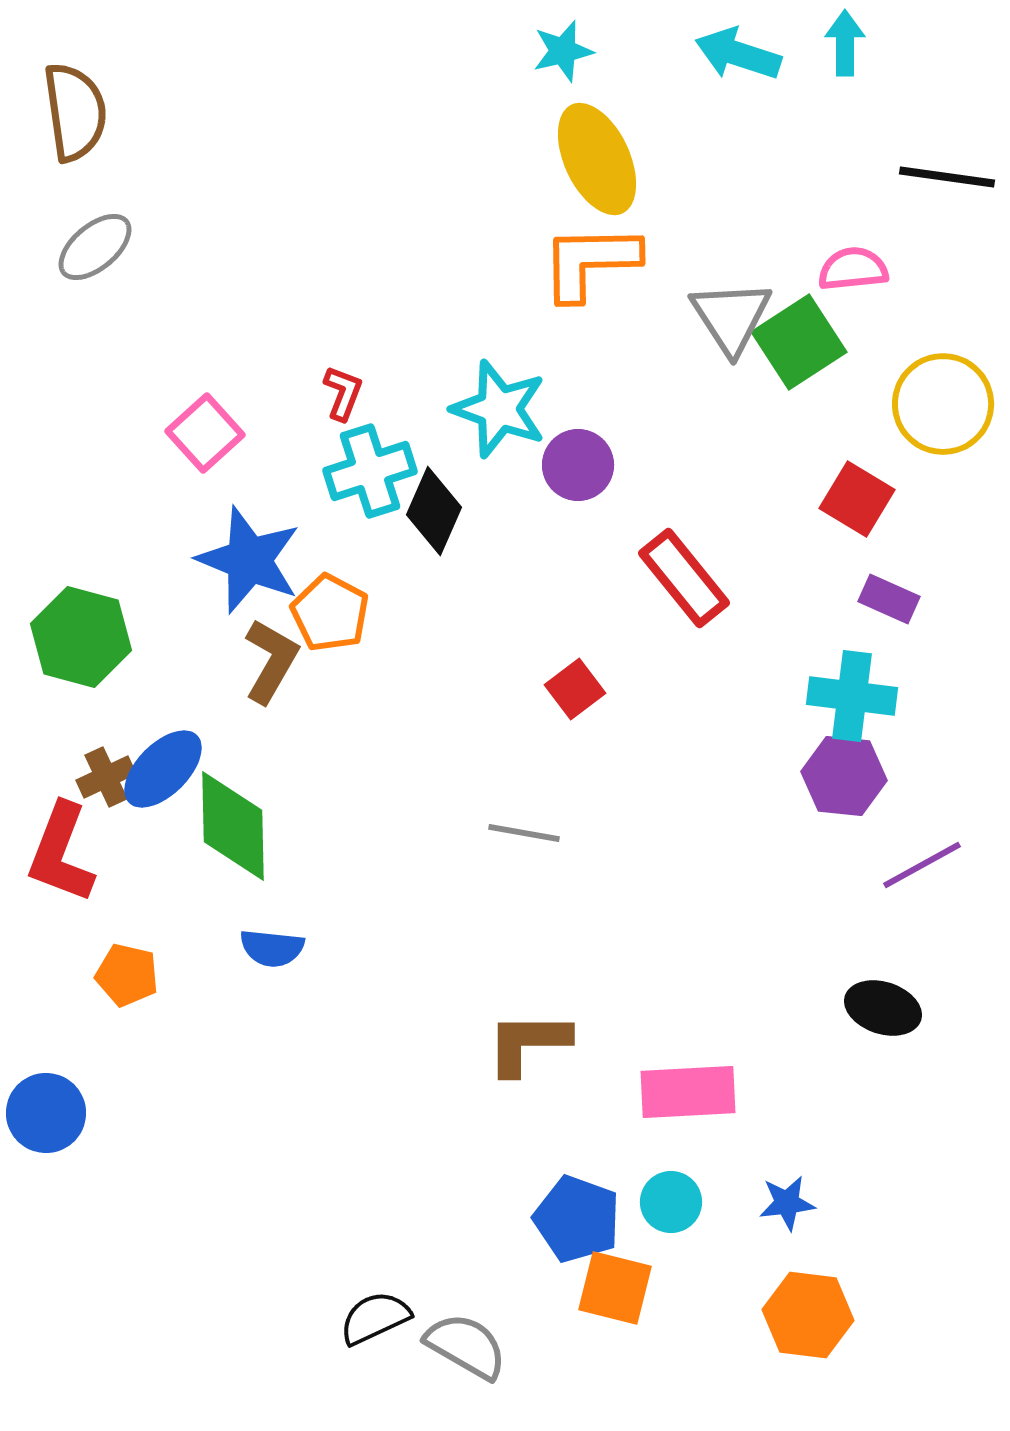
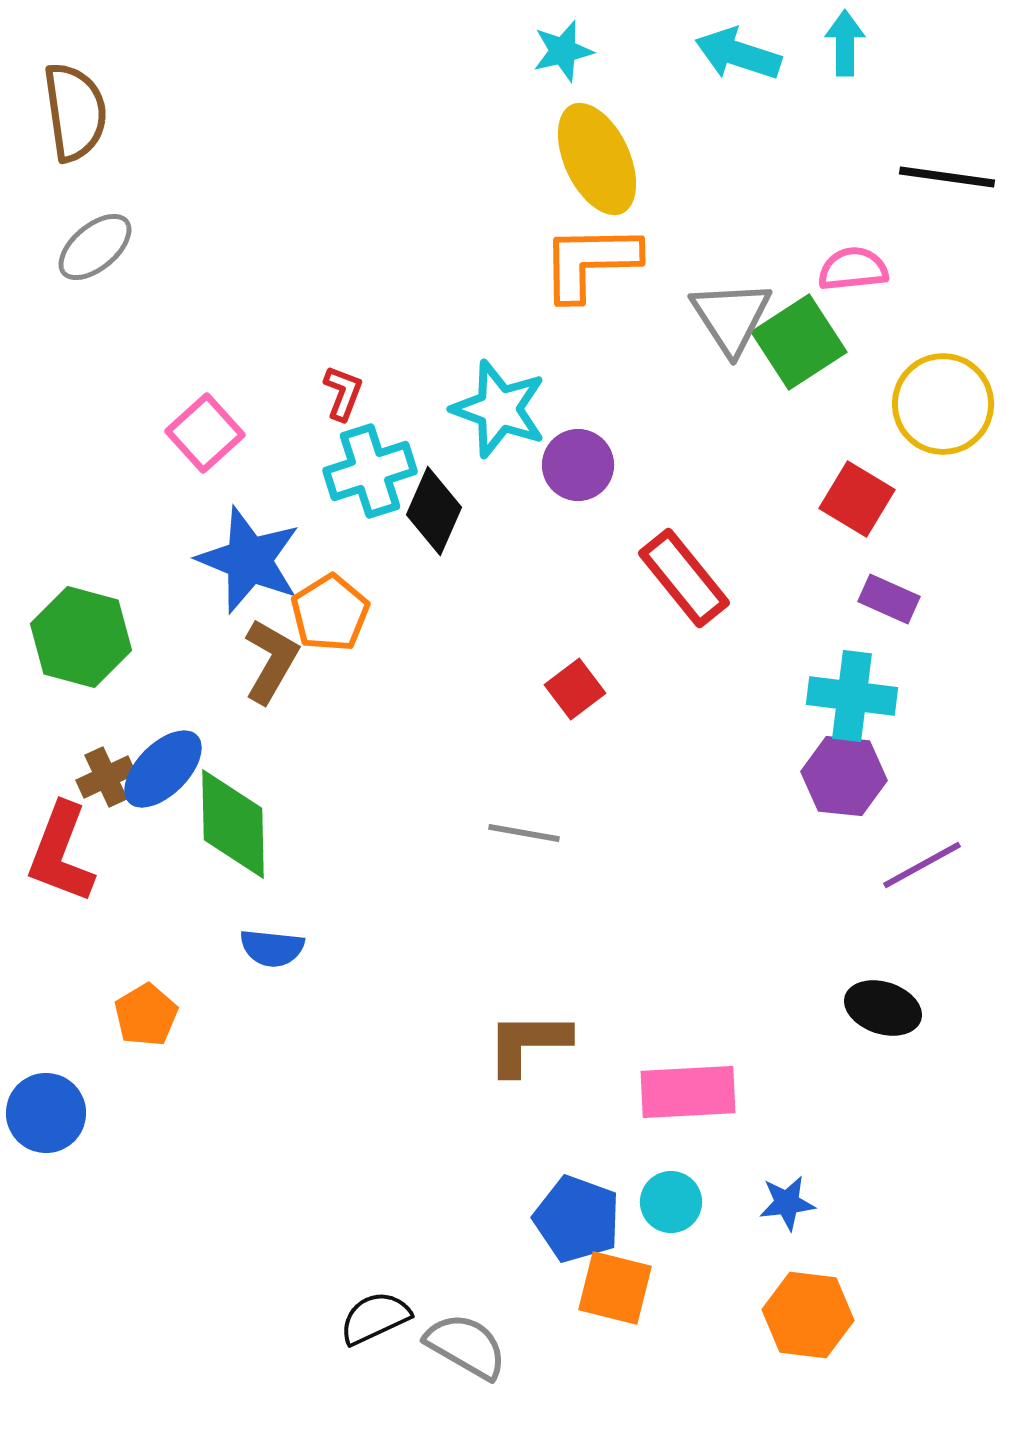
orange pentagon at (330, 613): rotated 12 degrees clockwise
green diamond at (233, 826): moved 2 px up
orange pentagon at (127, 975): moved 19 px right, 40 px down; rotated 28 degrees clockwise
